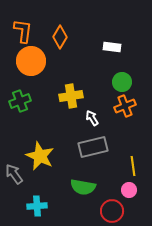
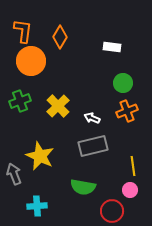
green circle: moved 1 px right, 1 px down
yellow cross: moved 13 px left, 10 px down; rotated 35 degrees counterclockwise
orange cross: moved 2 px right, 5 px down
white arrow: rotated 35 degrees counterclockwise
gray rectangle: moved 1 px up
gray arrow: rotated 15 degrees clockwise
pink circle: moved 1 px right
